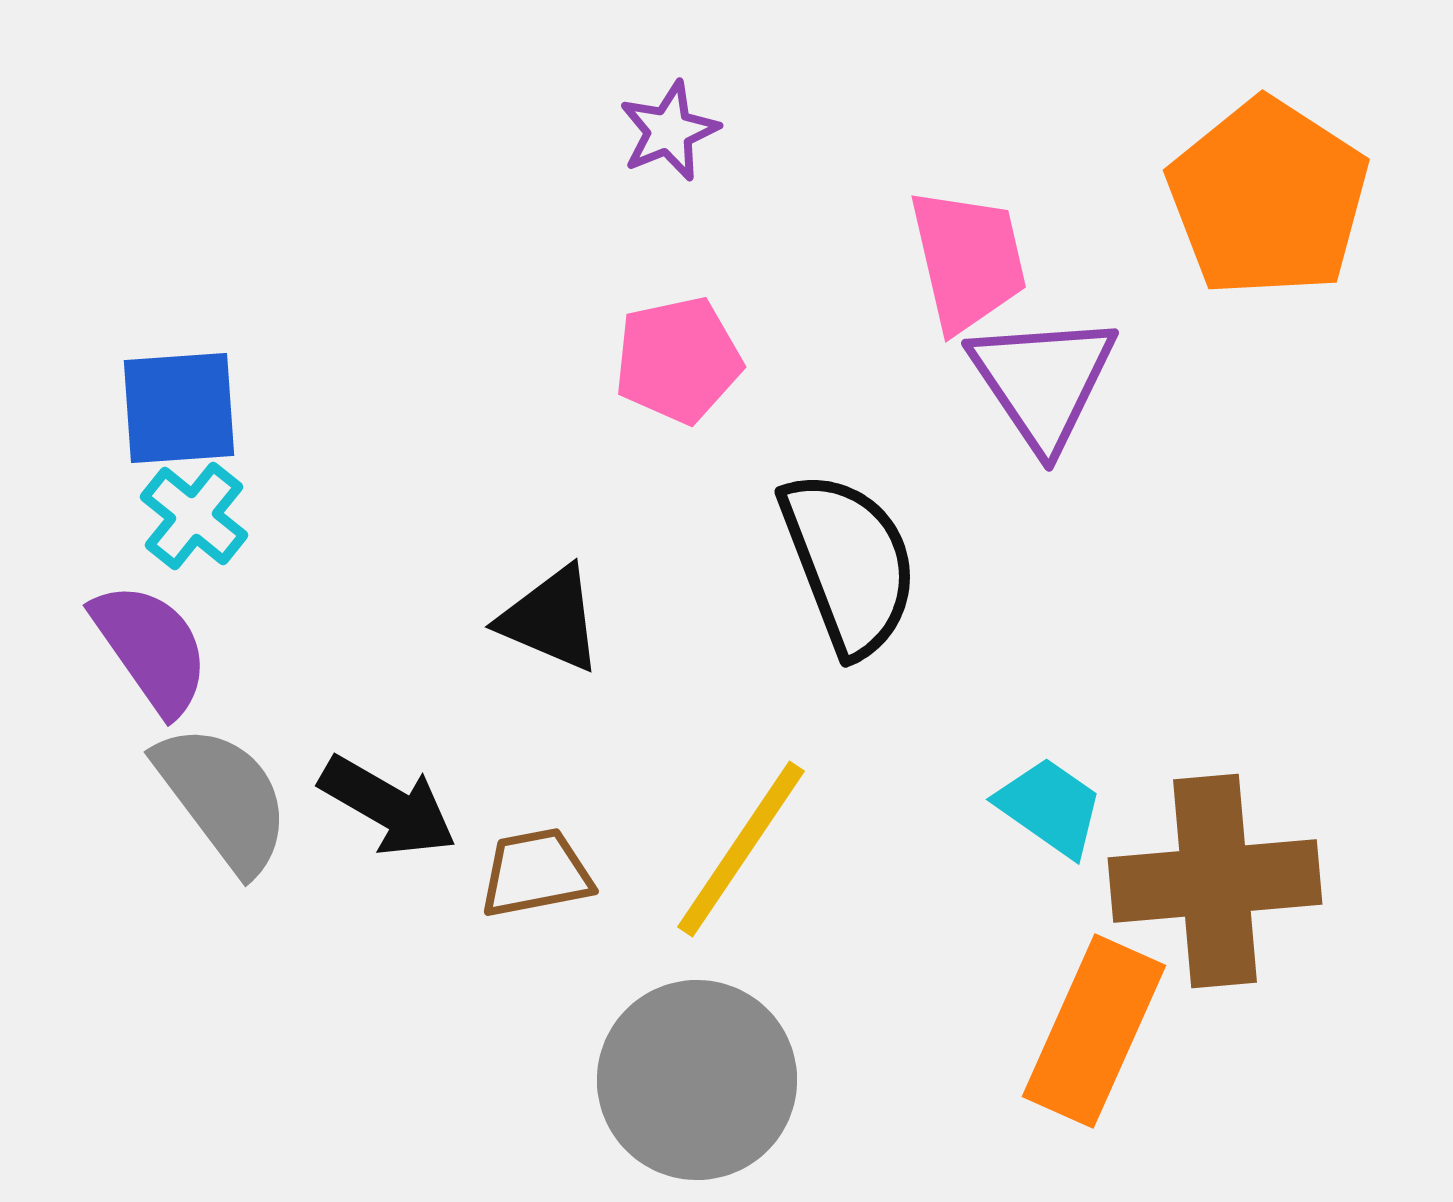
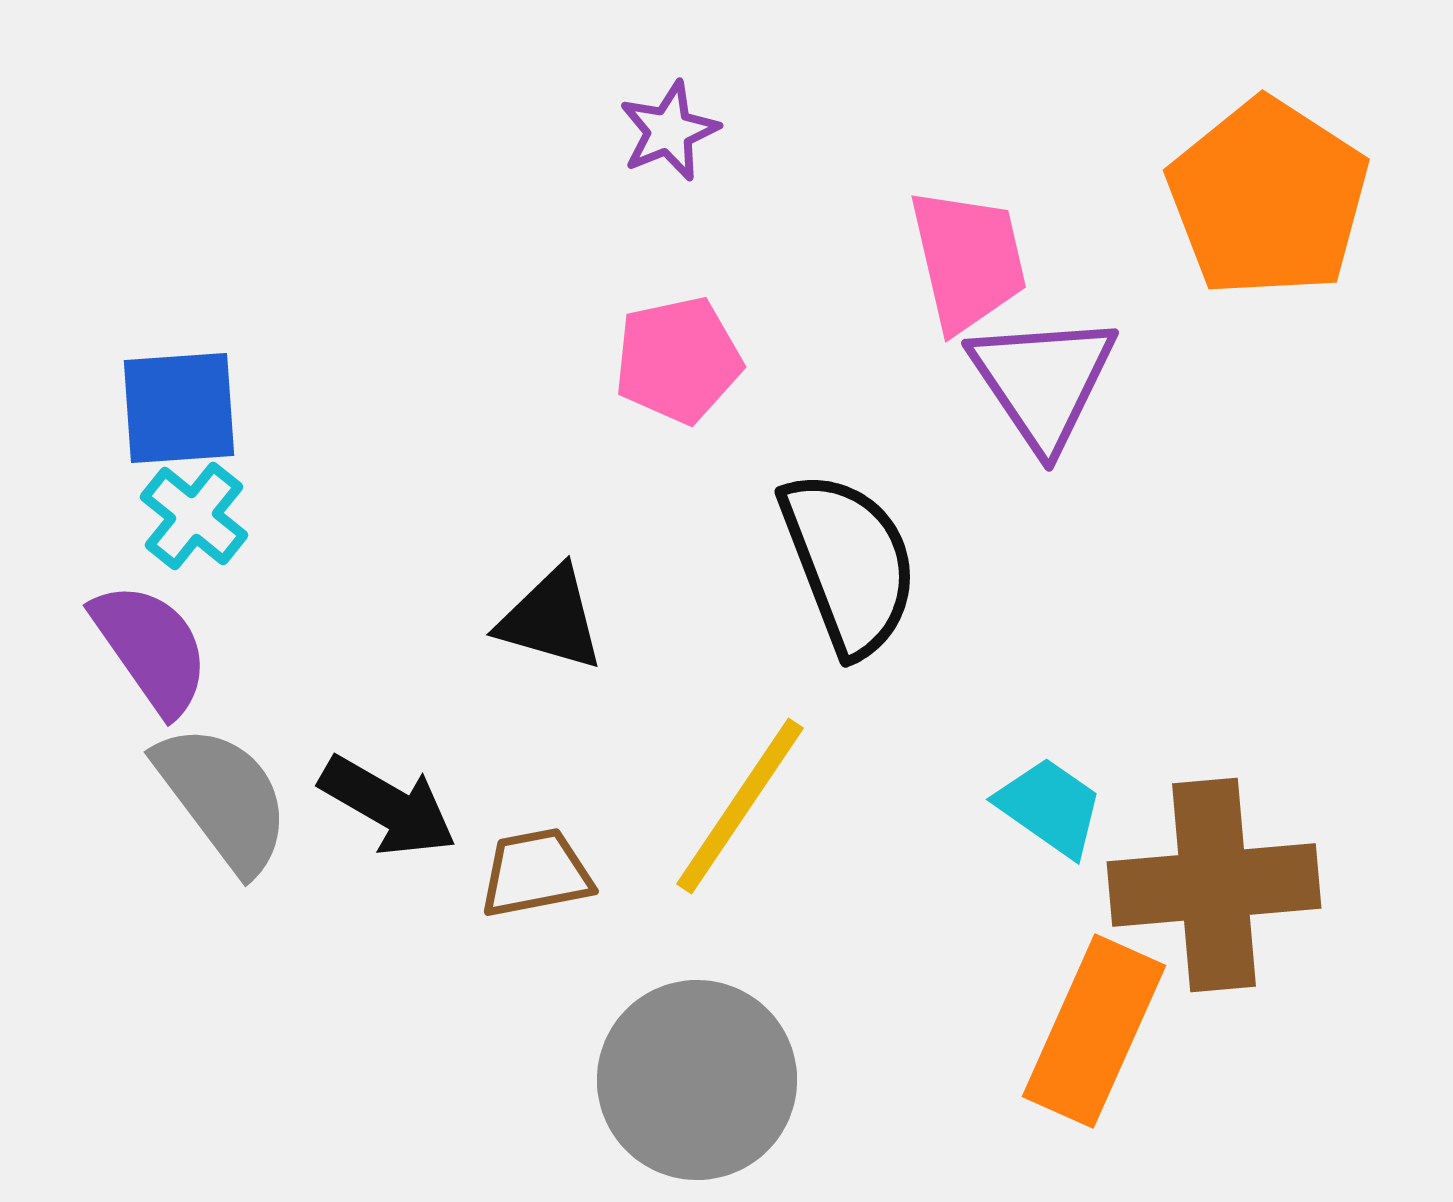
black triangle: rotated 7 degrees counterclockwise
yellow line: moved 1 px left, 43 px up
brown cross: moved 1 px left, 4 px down
